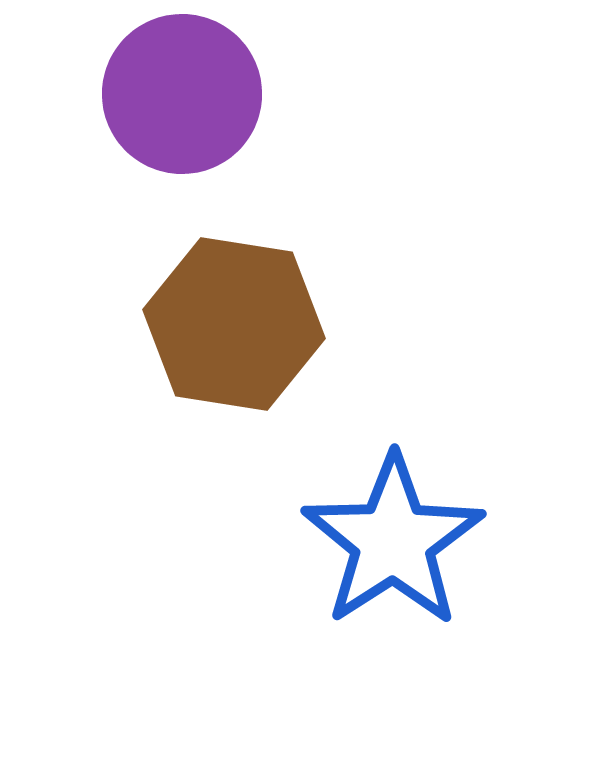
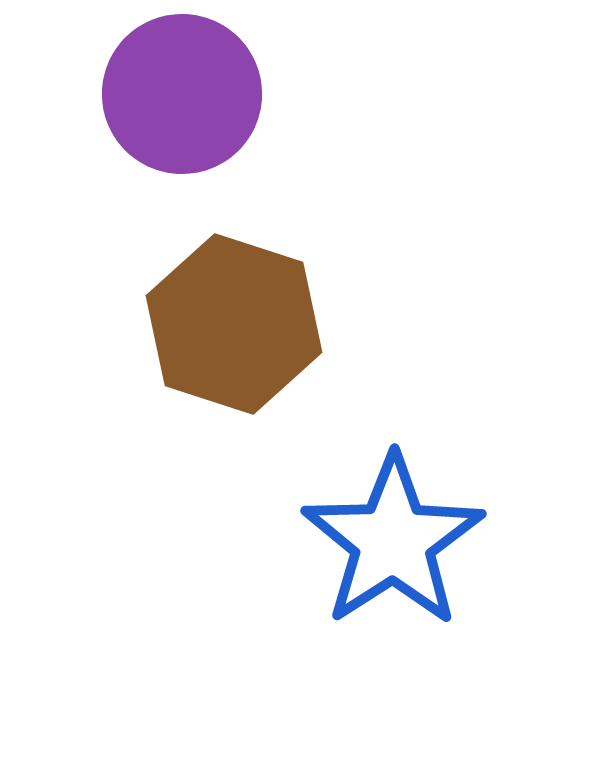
brown hexagon: rotated 9 degrees clockwise
